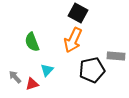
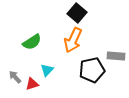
black square: moved 1 px left; rotated 12 degrees clockwise
green semicircle: rotated 102 degrees counterclockwise
